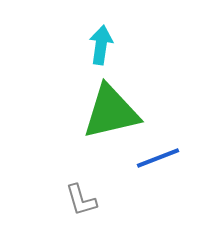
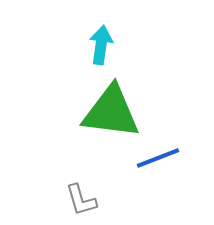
green triangle: rotated 20 degrees clockwise
